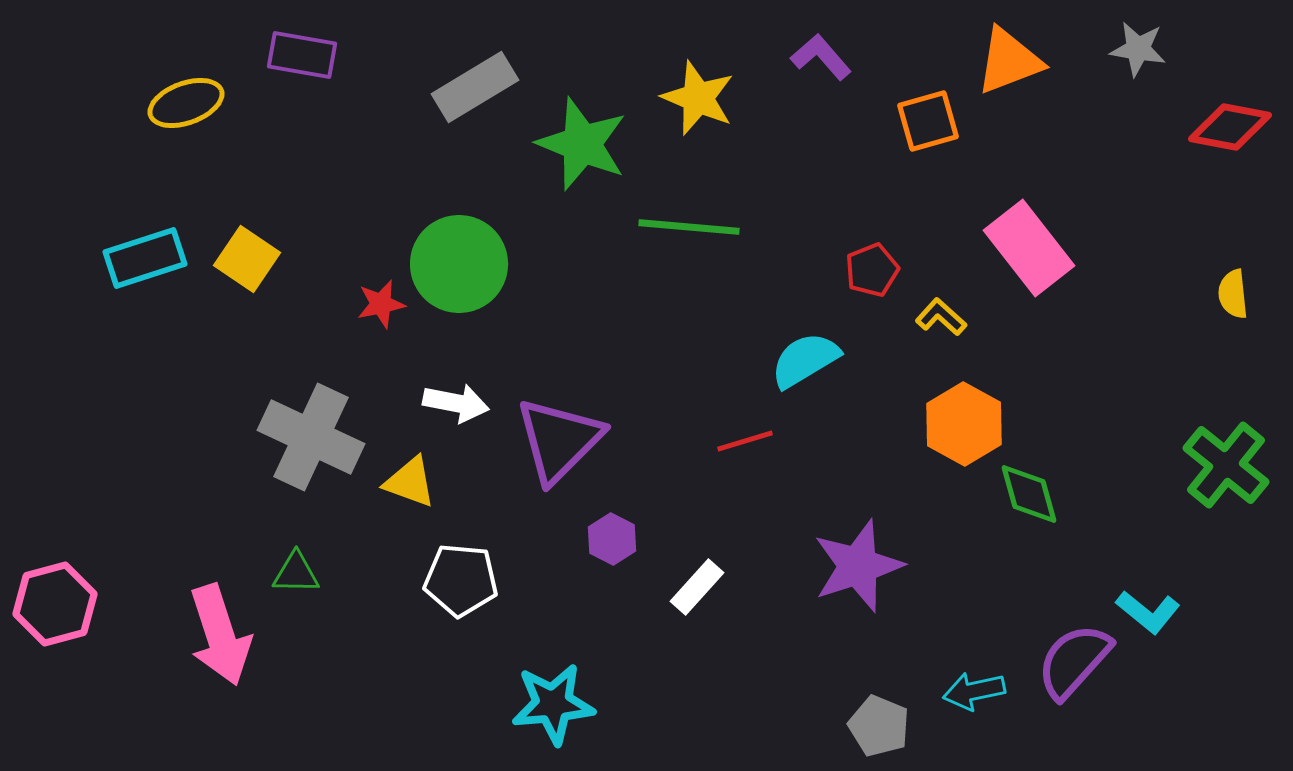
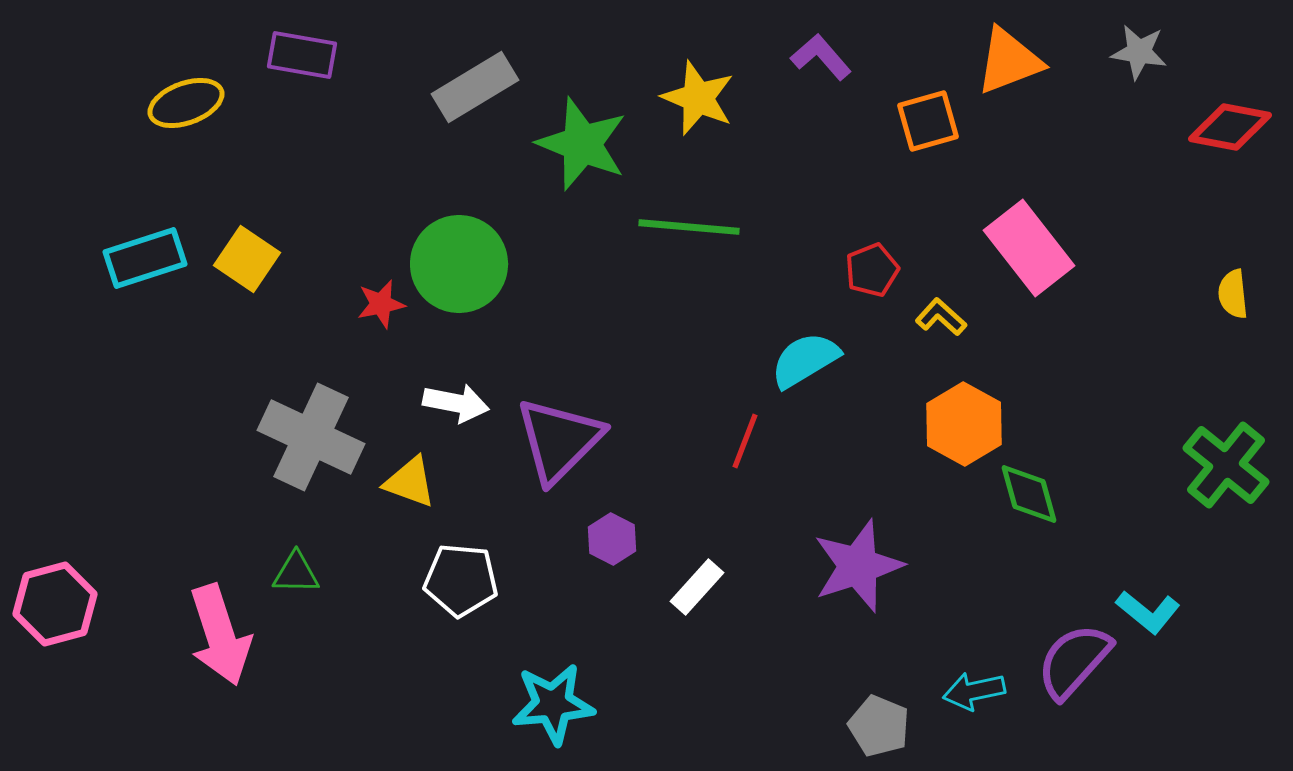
gray star: moved 1 px right, 3 px down
red line: rotated 52 degrees counterclockwise
